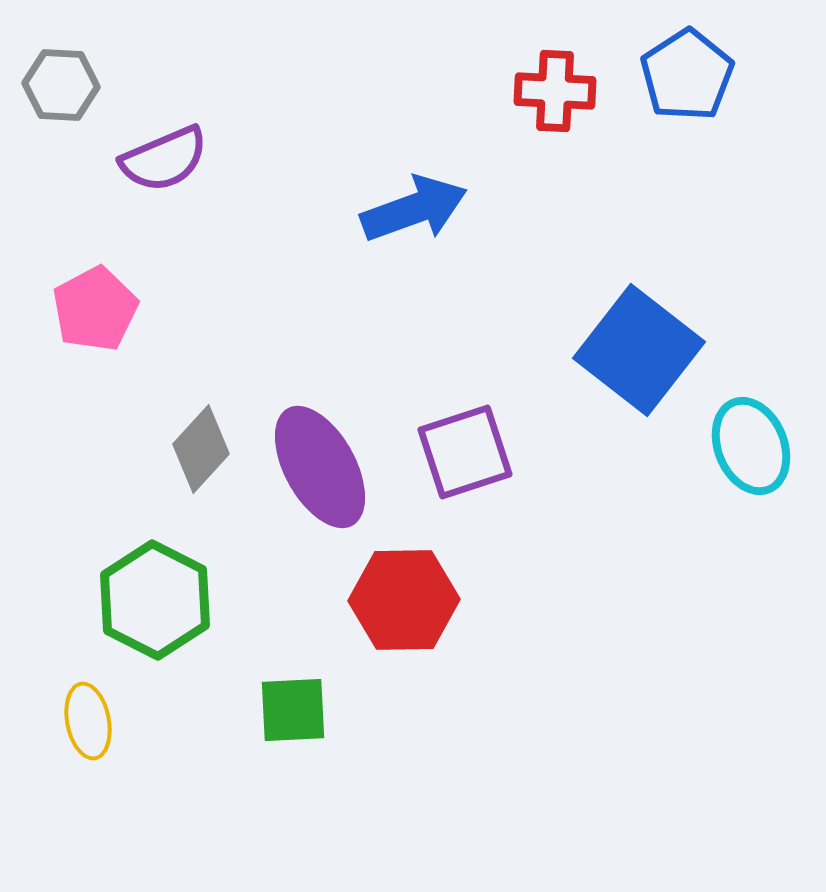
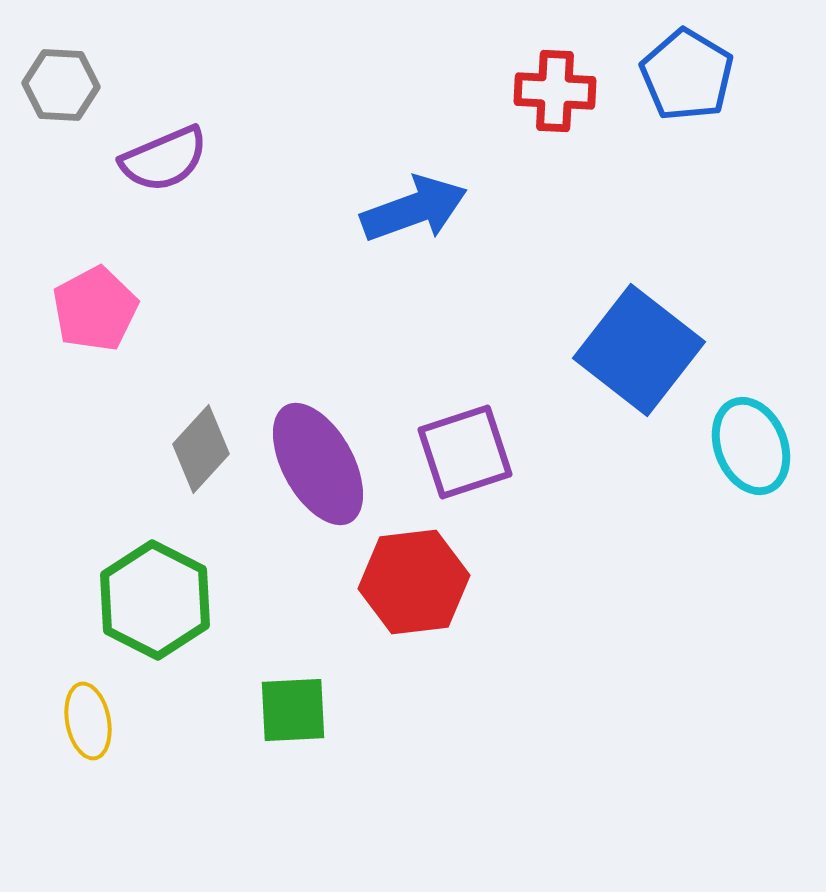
blue pentagon: rotated 8 degrees counterclockwise
purple ellipse: moved 2 px left, 3 px up
red hexagon: moved 10 px right, 18 px up; rotated 6 degrees counterclockwise
